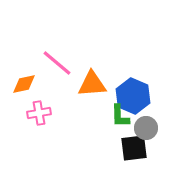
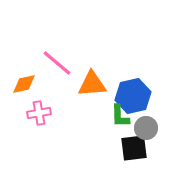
blue hexagon: rotated 24 degrees clockwise
